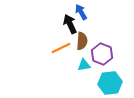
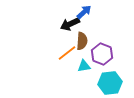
blue arrow: moved 3 px right; rotated 77 degrees clockwise
black arrow: rotated 90 degrees counterclockwise
orange line: moved 6 px right, 5 px down; rotated 12 degrees counterclockwise
cyan triangle: moved 1 px down
